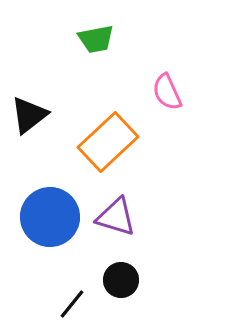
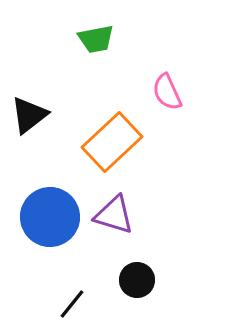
orange rectangle: moved 4 px right
purple triangle: moved 2 px left, 2 px up
black circle: moved 16 px right
